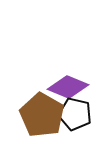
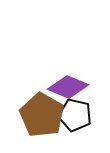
black pentagon: moved 1 px down
